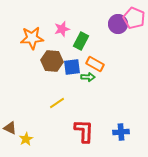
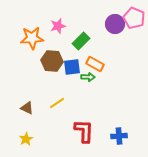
purple circle: moved 3 px left
pink star: moved 4 px left, 3 px up
green rectangle: rotated 18 degrees clockwise
brown triangle: moved 17 px right, 20 px up
blue cross: moved 2 px left, 4 px down
